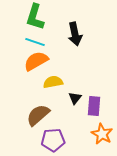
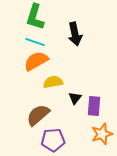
orange star: rotated 25 degrees clockwise
